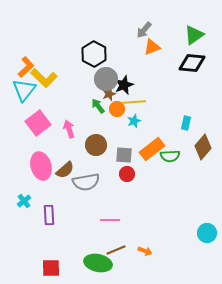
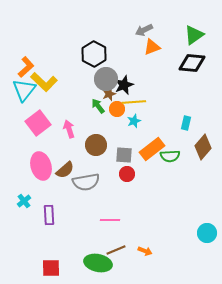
gray arrow: rotated 24 degrees clockwise
yellow L-shape: moved 4 px down
